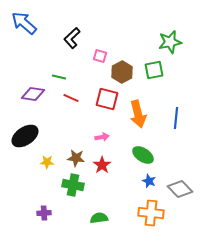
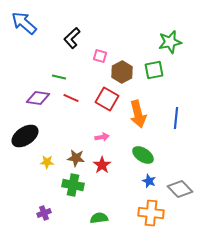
purple diamond: moved 5 px right, 4 px down
red square: rotated 15 degrees clockwise
purple cross: rotated 16 degrees counterclockwise
